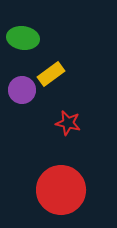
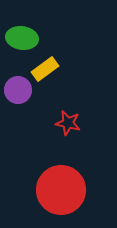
green ellipse: moved 1 px left
yellow rectangle: moved 6 px left, 5 px up
purple circle: moved 4 px left
